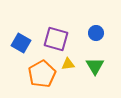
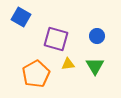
blue circle: moved 1 px right, 3 px down
blue square: moved 26 px up
orange pentagon: moved 6 px left
